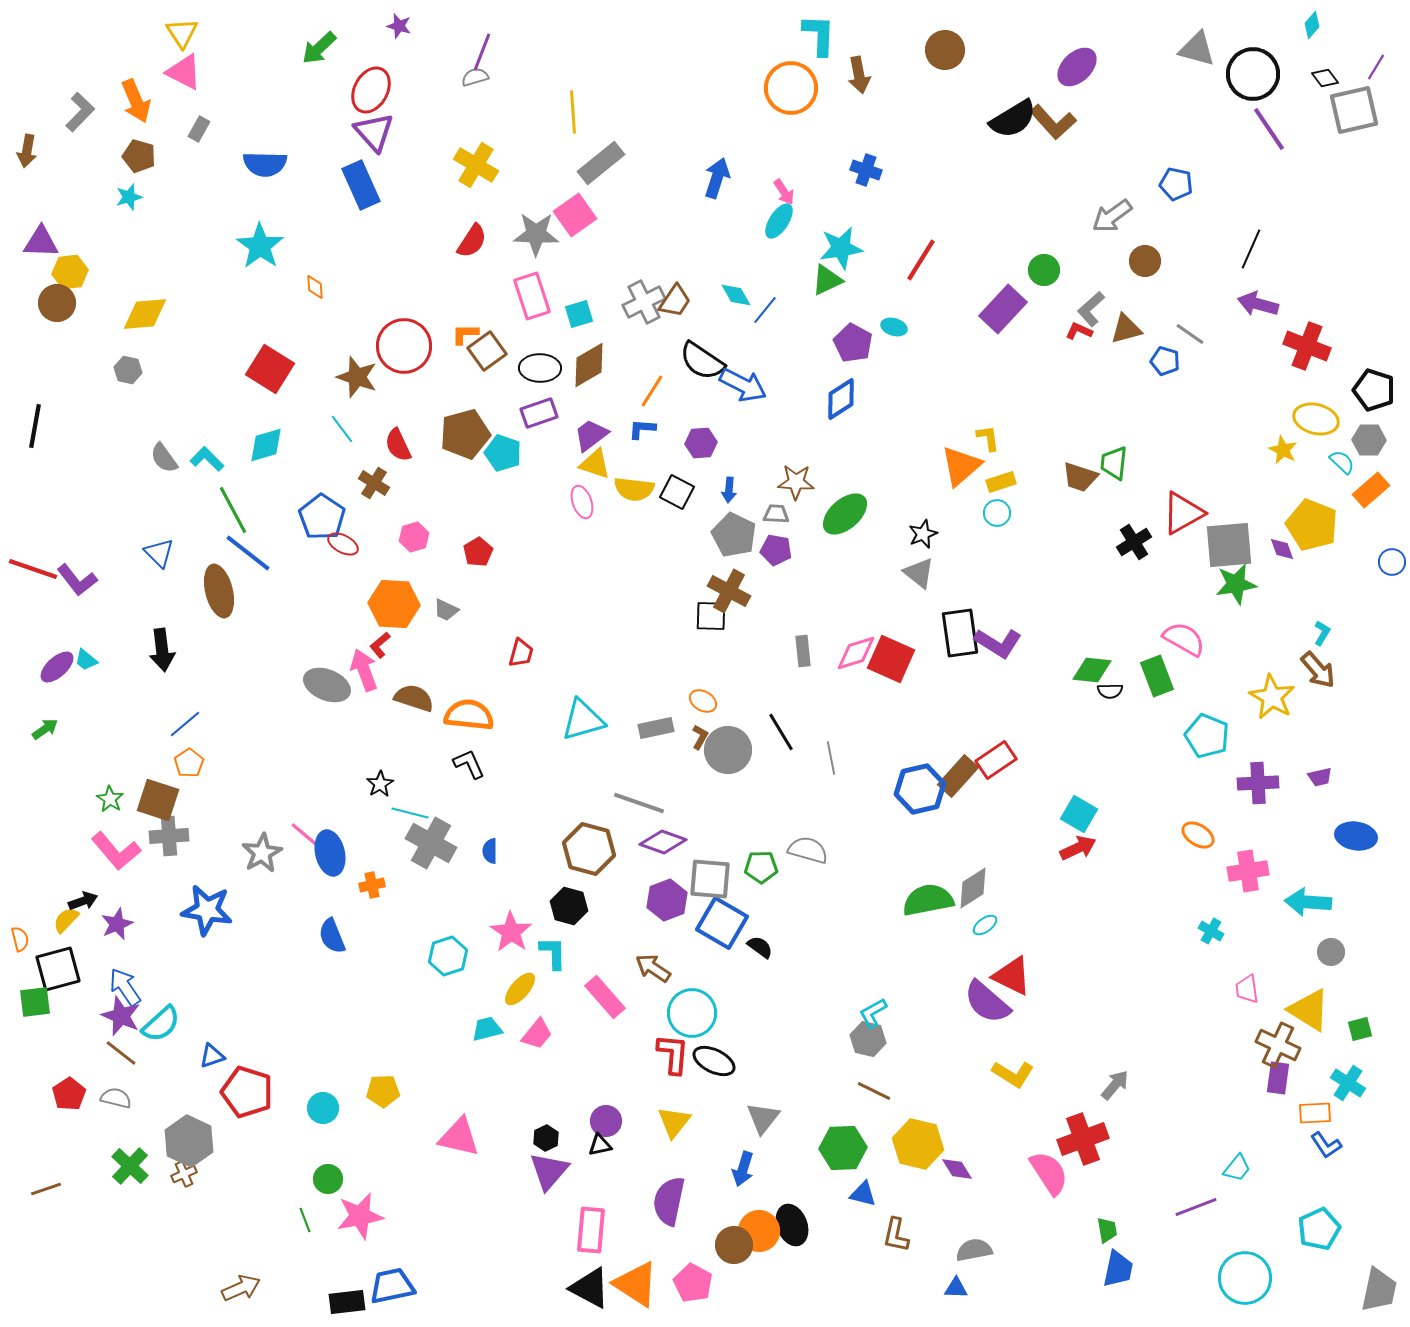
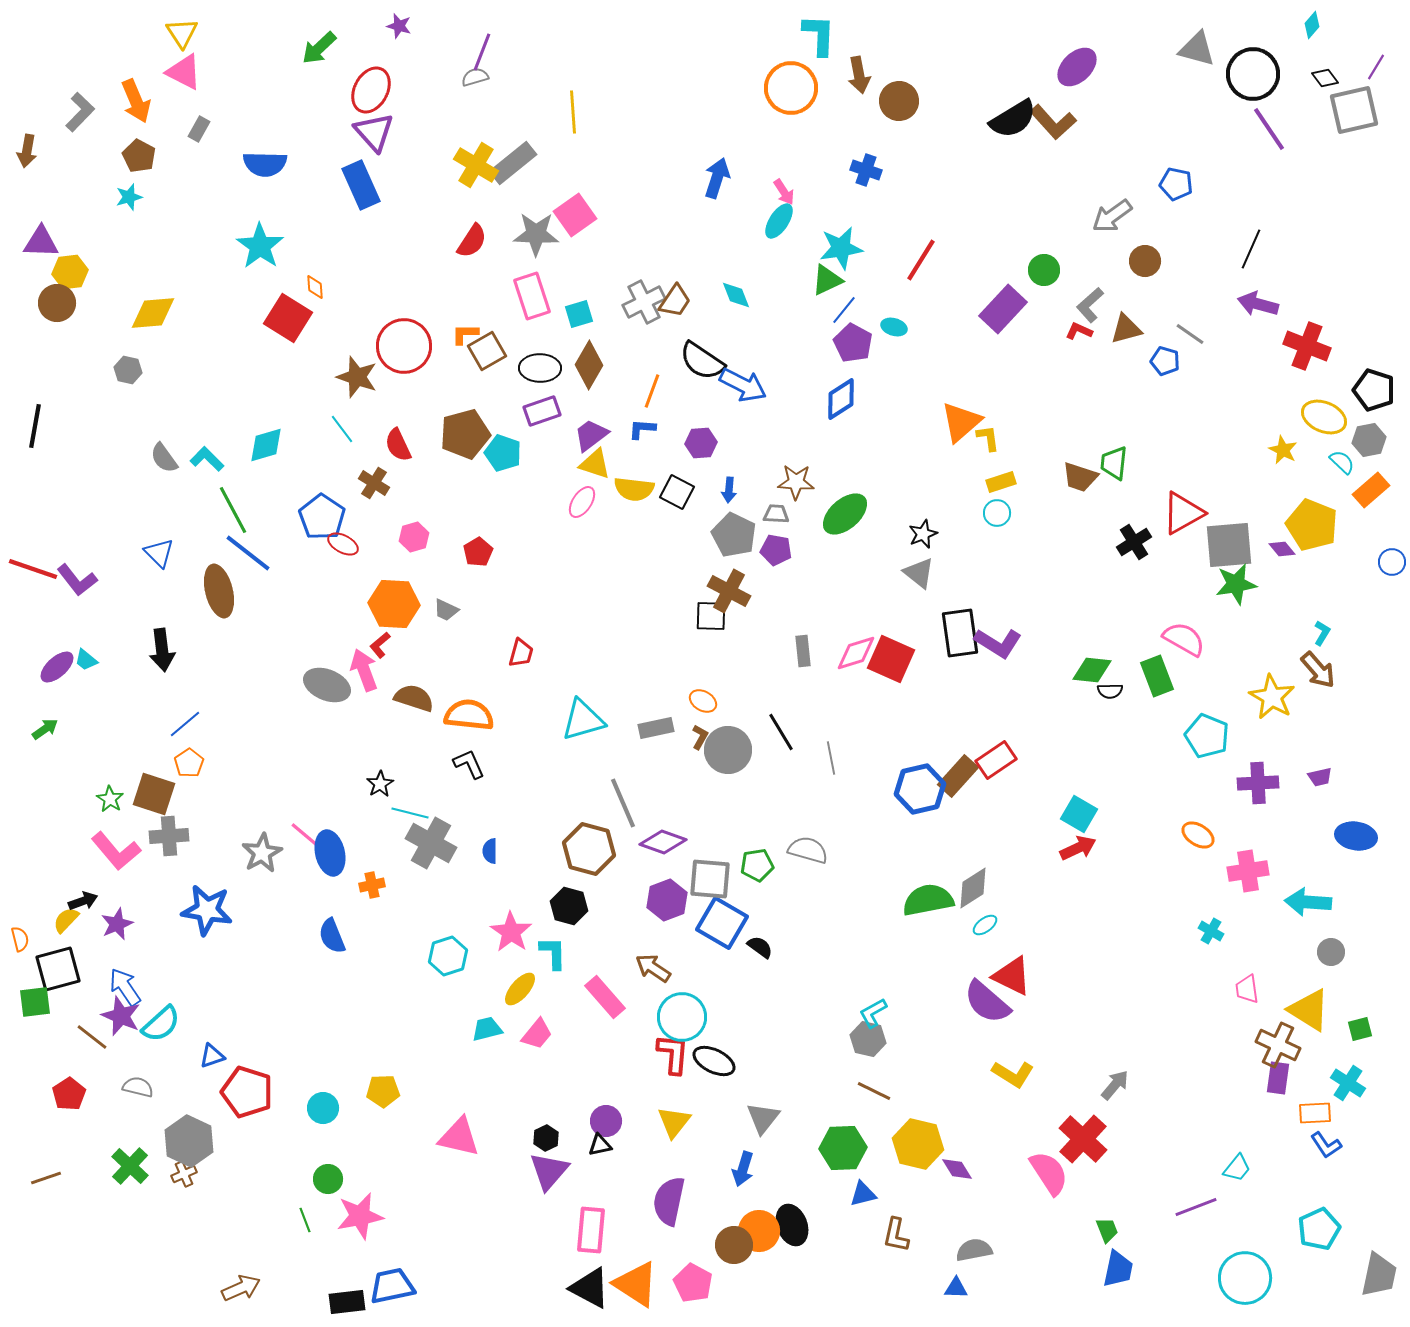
brown circle at (945, 50): moved 46 px left, 51 px down
brown pentagon at (139, 156): rotated 12 degrees clockwise
gray rectangle at (601, 163): moved 88 px left
cyan diamond at (736, 295): rotated 8 degrees clockwise
gray L-shape at (1091, 309): moved 1 px left, 4 px up
blue line at (765, 310): moved 79 px right
yellow diamond at (145, 314): moved 8 px right, 1 px up
brown square at (487, 351): rotated 6 degrees clockwise
brown diamond at (589, 365): rotated 30 degrees counterclockwise
red square at (270, 369): moved 18 px right, 51 px up
orange line at (652, 391): rotated 12 degrees counterclockwise
purple rectangle at (539, 413): moved 3 px right, 2 px up
yellow ellipse at (1316, 419): moved 8 px right, 2 px up; rotated 9 degrees clockwise
gray hexagon at (1369, 440): rotated 12 degrees counterclockwise
orange triangle at (961, 466): moved 44 px up
pink ellipse at (582, 502): rotated 52 degrees clockwise
purple diamond at (1282, 549): rotated 20 degrees counterclockwise
brown square at (158, 800): moved 4 px left, 6 px up
gray line at (639, 803): moved 16 px left; rotated 48 degrees clockwise
green pentagon at (761, 867): moved 4 px left, 2 px up; rotated 8 degrees counterclockwise
cyan circle at (692, 1013): moved 10 px left, 4 px down
brown line at (121, 1053): moved 29 px left, 16 px up
gray semicircle at (116, 1098): moved 22 px right, 11 px up
red cross at (1083, 1139): rotated 27 degrees counterclockwise
brown line at (46, 1189): moved 11 px up
blue triangle at (863, 1194): rotated 28 degrees counterclockwise
green trapezoid at (1107, 1230): rotated 12 degrees counterclockwise
gray trapezoid at (1379, 1290): moved 15 px up
